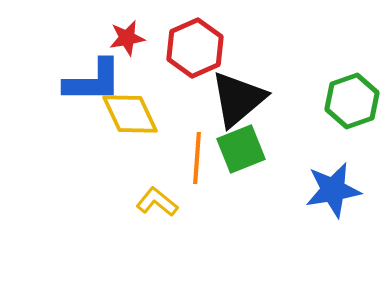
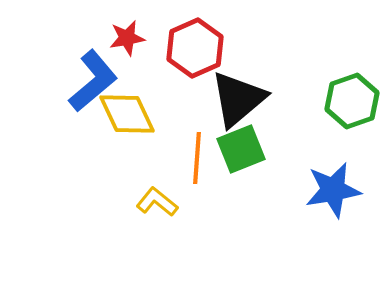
blue L-shape: rotated 40 degrees counterclockwise
yellow diamond: moved 3 px left
